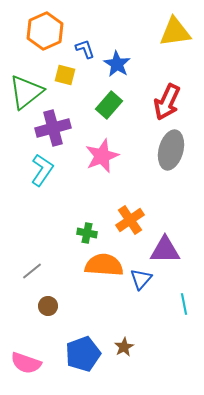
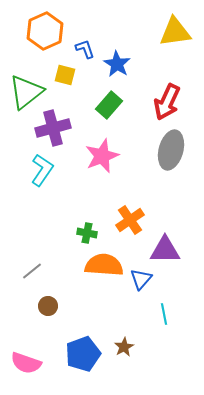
cyan line: moved 20 px left, 10 px down
